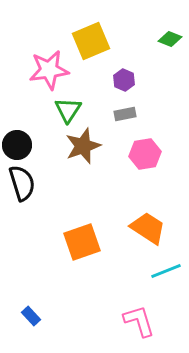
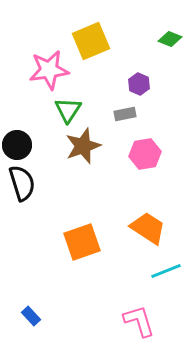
purple hexagon: moved 15 px right, 4 px down
